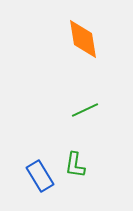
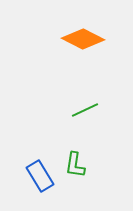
orange diamond: rotated 54 degrees counterclockwise
